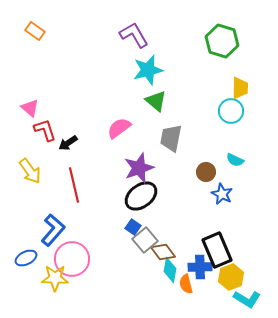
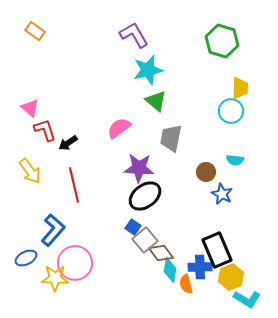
cyan semicircle: rotated 18 degrees counterclockwise
purple star: rotated 24 degrees clockwise
black ellipse: moved 4 px right
brown diamond: moved 2 px left, 1 px down
pink circle: moved 3 px right, 4 px down
